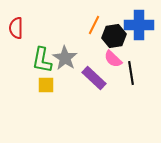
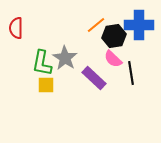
orange line: moved 2 px right; rotated 24 degrees clockwise
green L-shape: moved 3 px down
